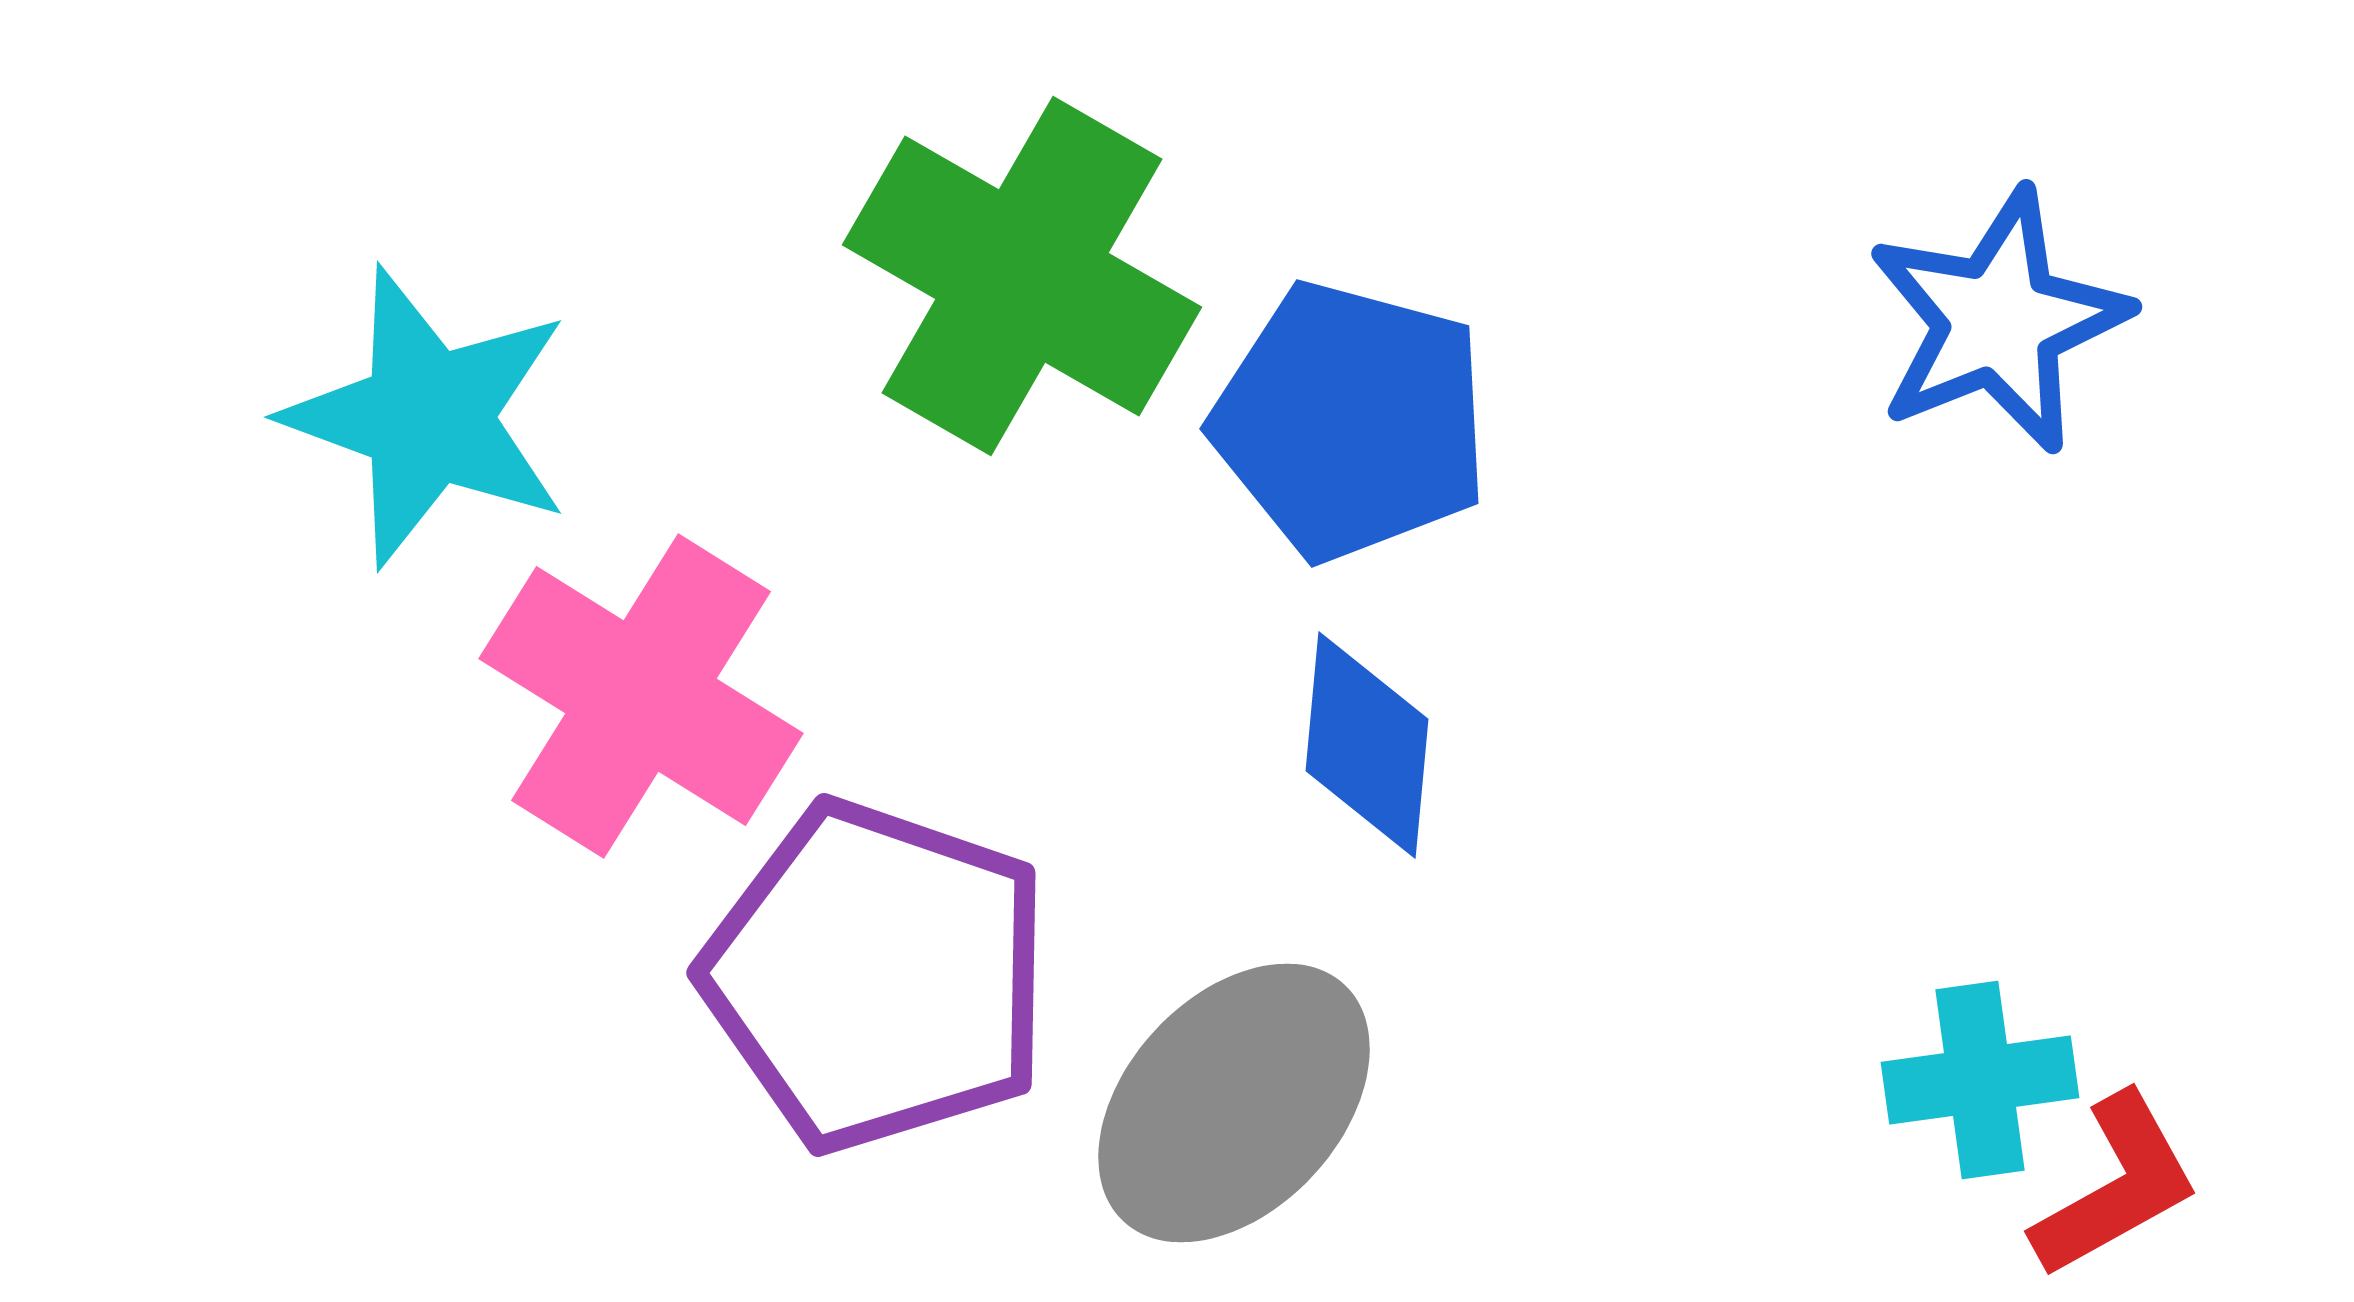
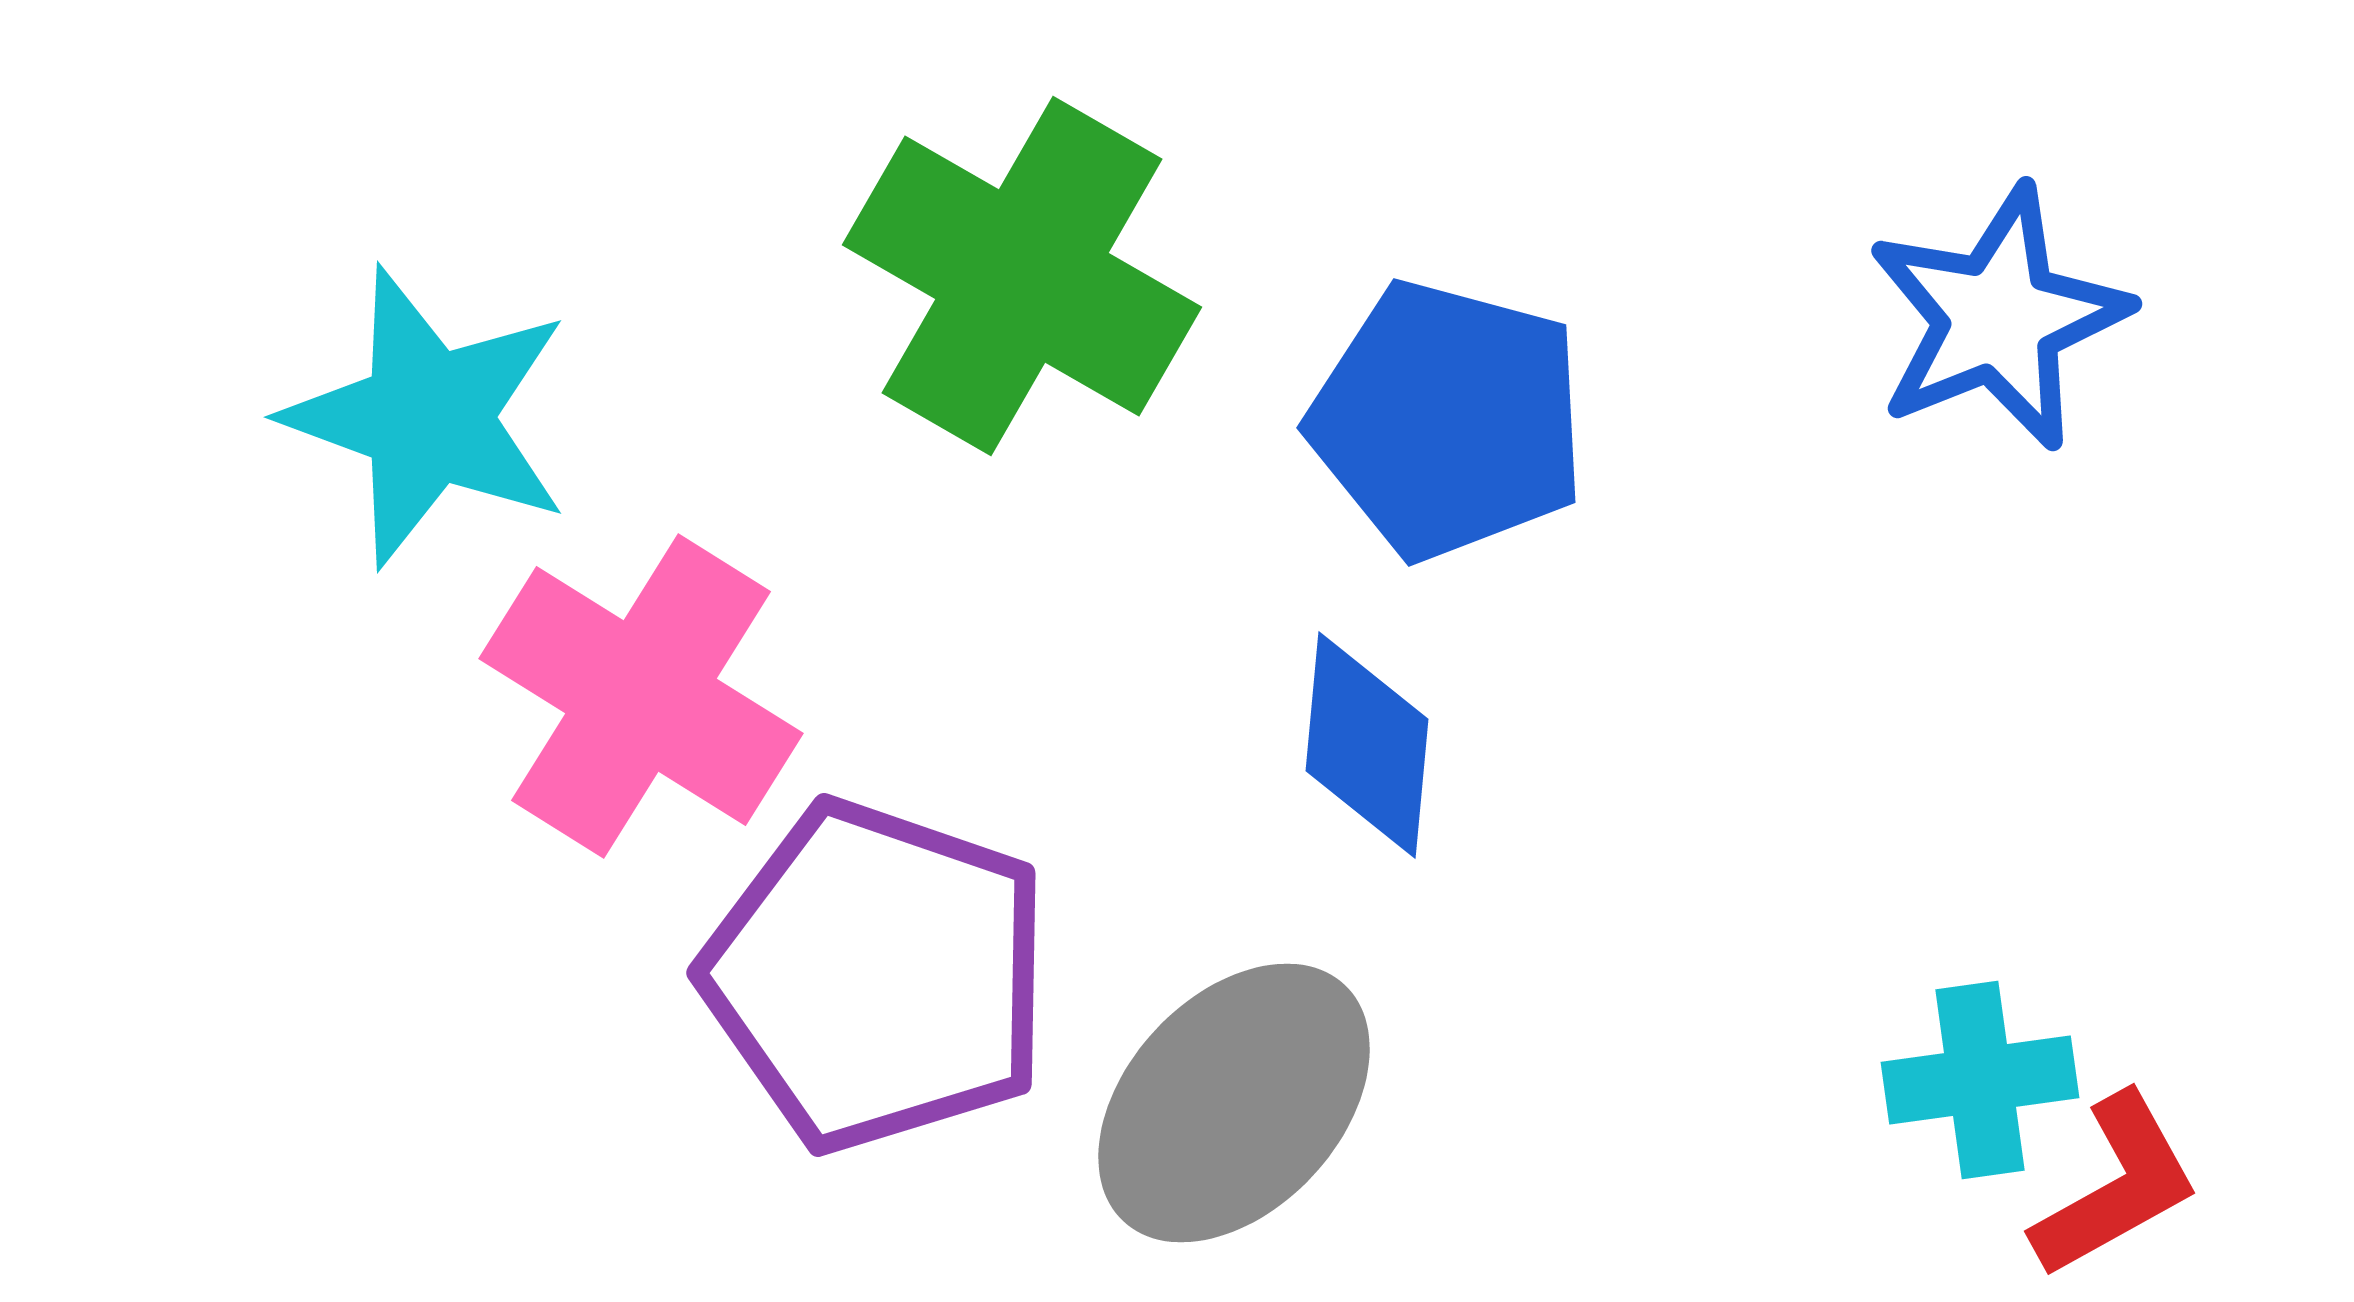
blue star: moved 3 px up
blue pentagon: moved 97 px right, 1 px up
